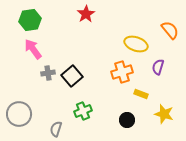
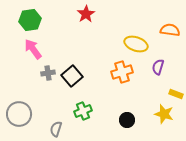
orange semicircle: rotated 42 degrees counterclockwise
yellow rectangle: moved 35 px right
